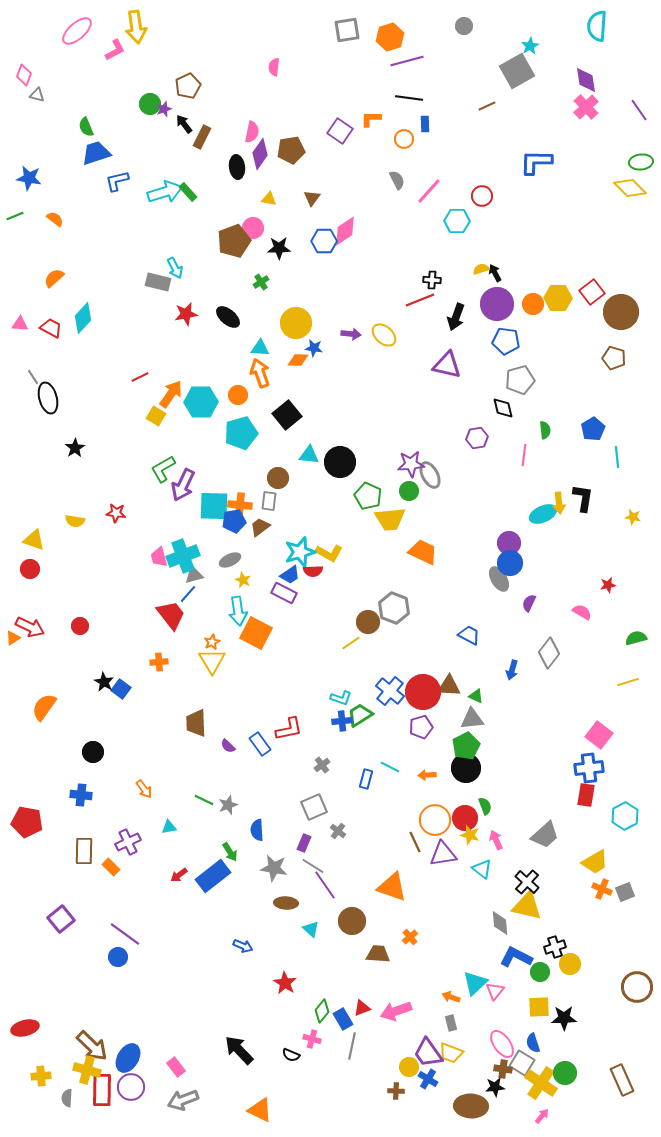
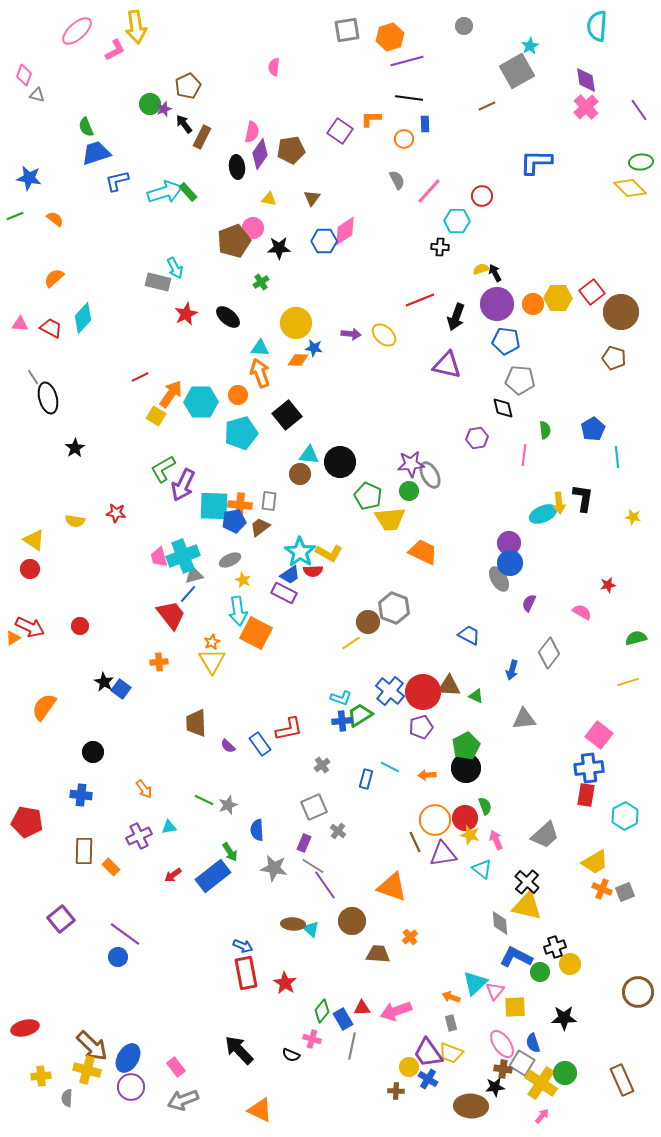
black cross at (432, 280): moved 8 px right, 33 px up
red star at (186, 314): rotated 15 degrees counterclockwise
gray pentagon at (520, 380): rotated 20 degrees clockwise
brown circle at (278, 478): moved 22 px right, 4 px up
yellow triangle at (34, 540): rotated 15 degrees clockwise
cyan star at (300, 552): rotated 20 degrees counterclockwise
gray triangle at (472, 719): moved 52 px right
purple cross at (128, 842): moved 11 px right, 6 px up
red arrow at (179, 875): moved 6 px left
brown ellipse at (286, 903): moved 7 px right, 21 px down
brown circle at (637, 987): moved 1 px right, 5 px down
yellow square at (539, 1007): moved 24 px left
red triangle at (362, 1008): rotated 18 degrees clockwise
red rectangle at (102, 1090): moved 144 px right, 117 px up; rotated 12 degrees counterclockwise
